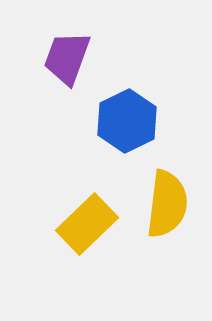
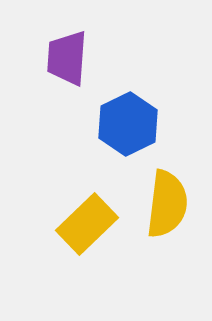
purple trapezoid: rotated 16 degrees counterclockwise
blue hexagon: moved 1 px right, 3 px down
